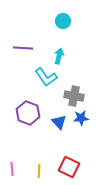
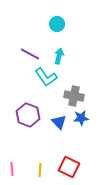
cyan circle: moved 6 px left, 3 px down
purple line: moved 7 px right, 6 px down; rotated 24 degrees clockwise
purple hexagon: moved 2 px down
yellow line: moved 1 px right, 1 px up
